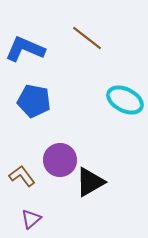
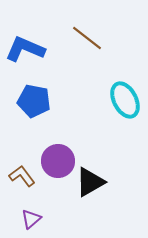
cyan ellipse: rotated 36 degrees clockwise
purple circle: moved 2 px left, 1 px down
